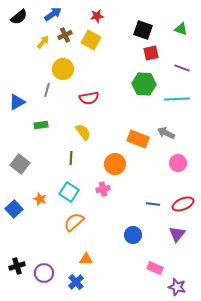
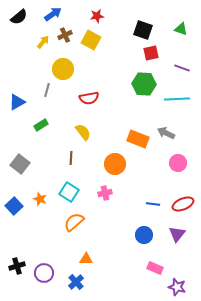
green rectangle: rotated 24 degrees counterclockwise
pink cross: moved 2 px right, 4 px down
blue square: moved 3 px up
blue circle: moved 11 px right
